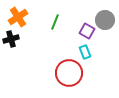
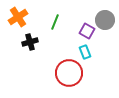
black cross: moved 19 px right, 3 px down
